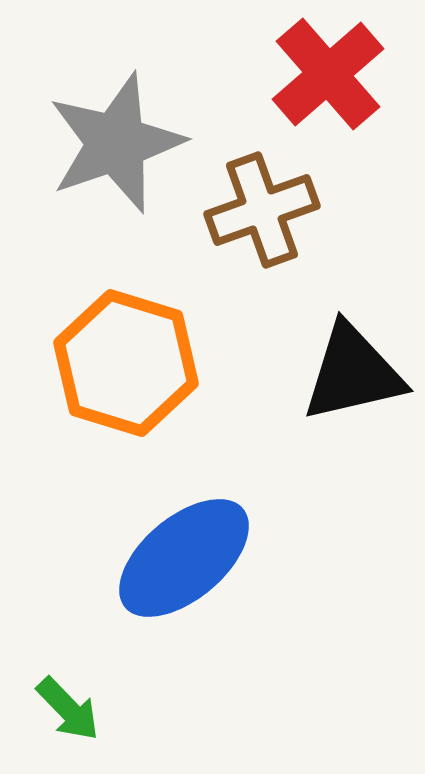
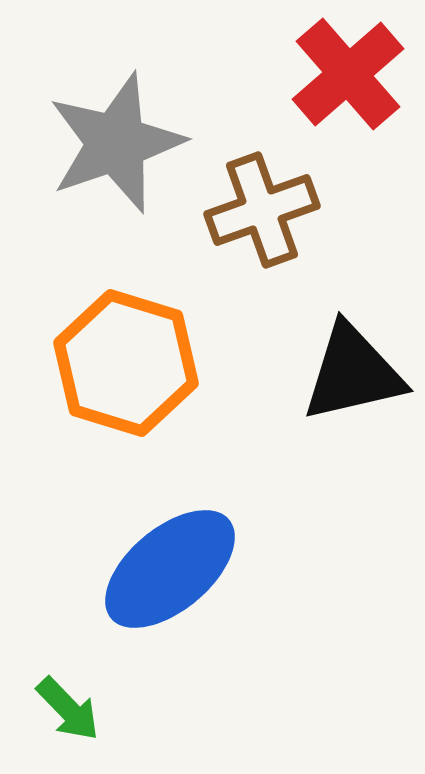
red cross: moved 20 px right
blue ellipse: moved 14 px left, 11 px down
